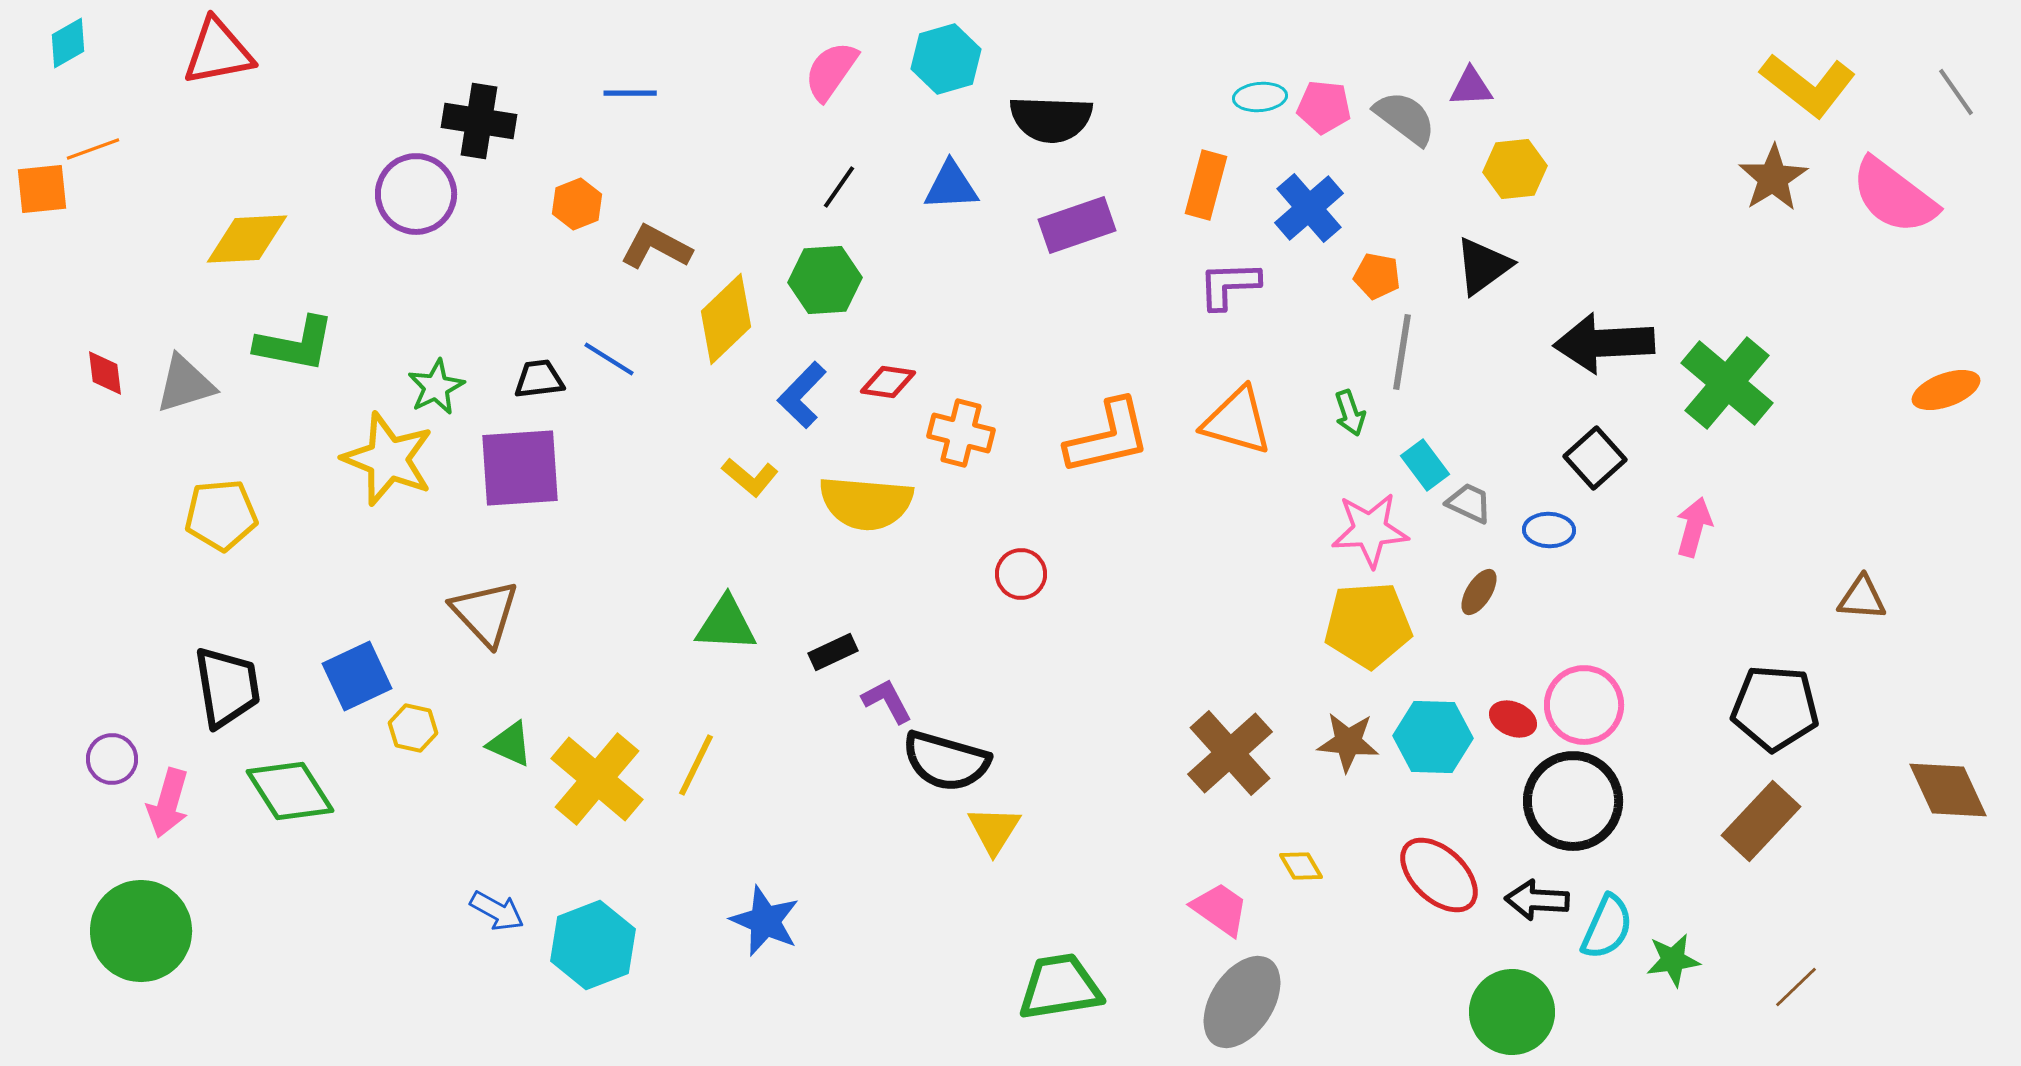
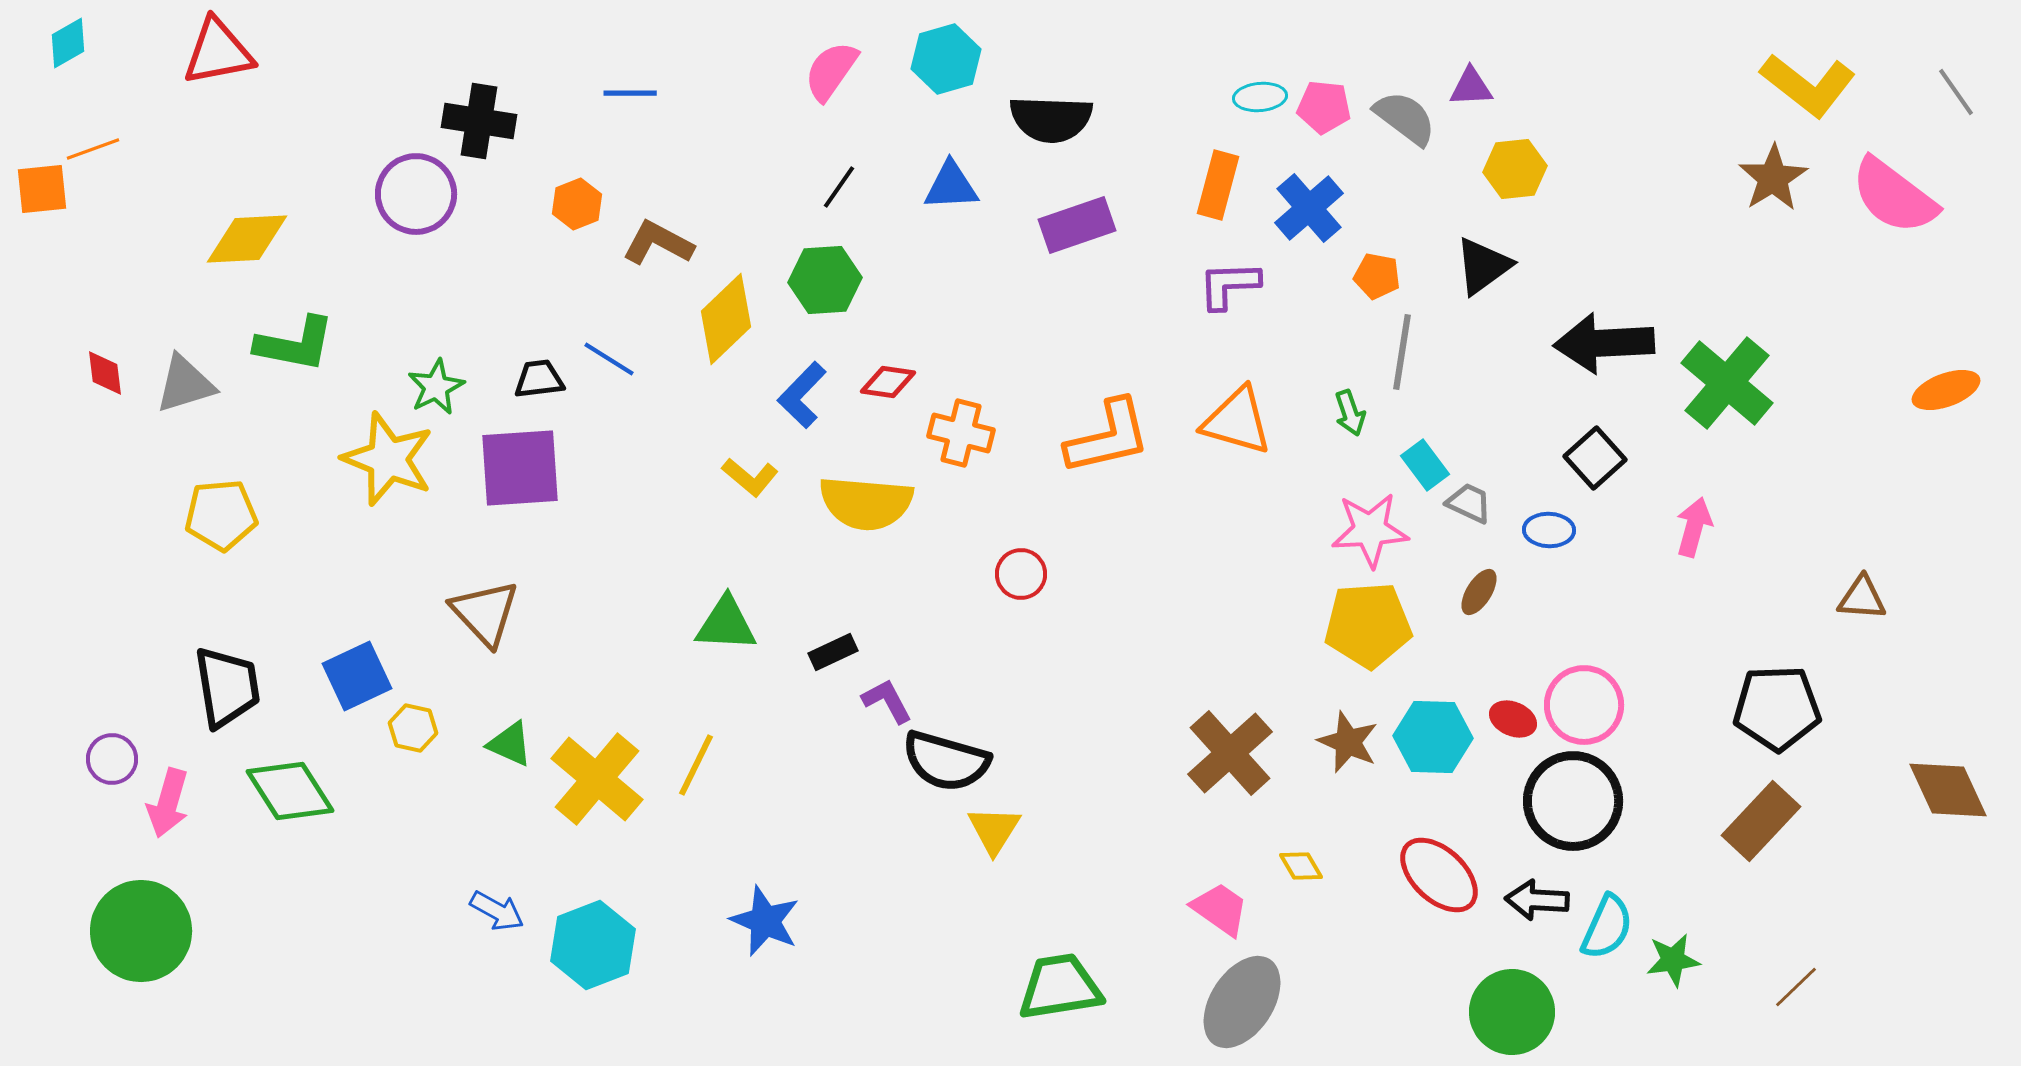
orange rectangle at (1206, 185): moved 12 px right
brown L-shape at (656, 247): moved 2 px right, 4 px up
black pentagon at (1775, 708): moved 2 px right; rotated 6 degrees counterclockwise
brown star at (1348, 742): rotated 18 degrees clockwise
